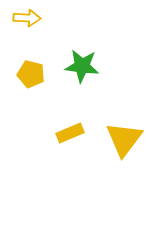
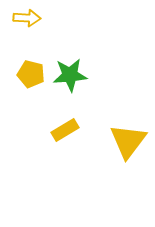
green star: moved 12 px left, 9 px down; rotated 12 degrees counterclockwise
yellow rectangle: moved 5 px left, 3 px up; rotated 8 degrees counterclockwise
yellow triangle: moved 4 px right, 2 px down
